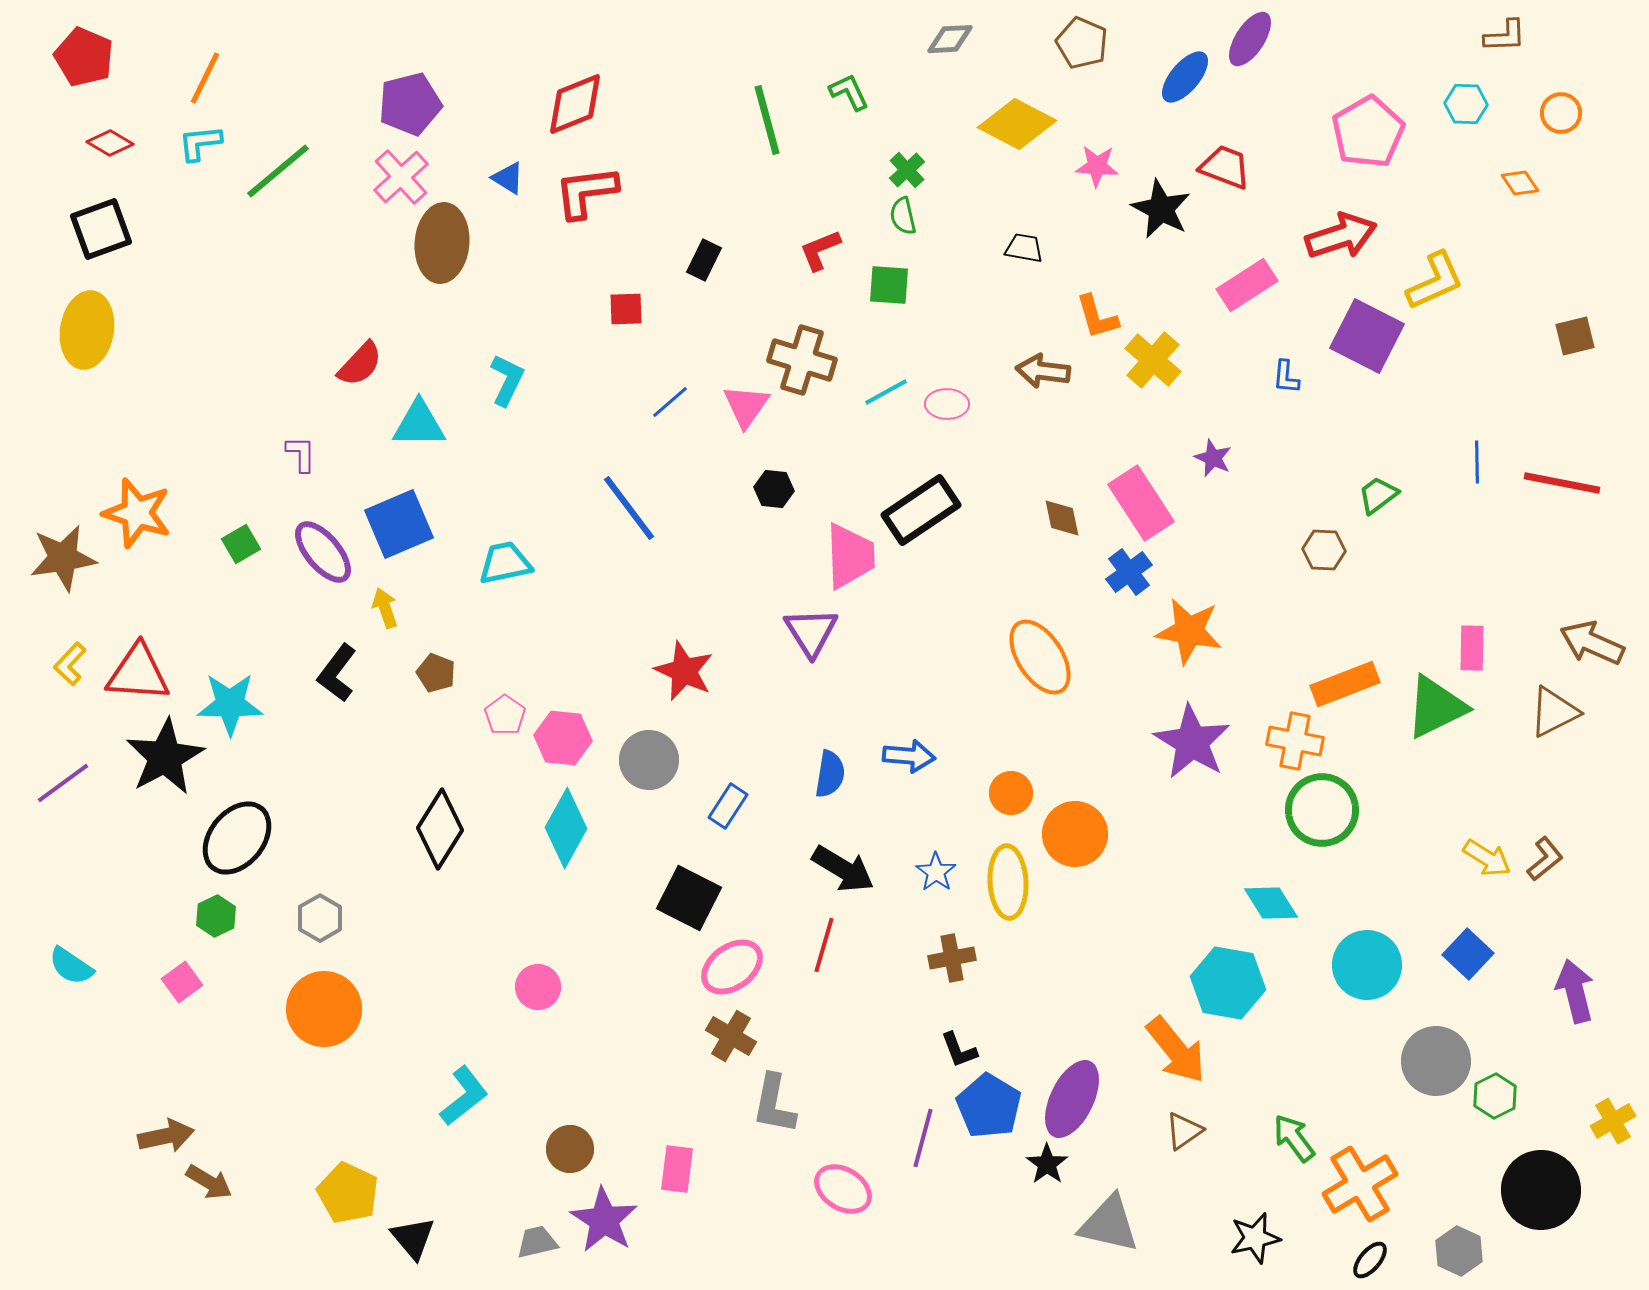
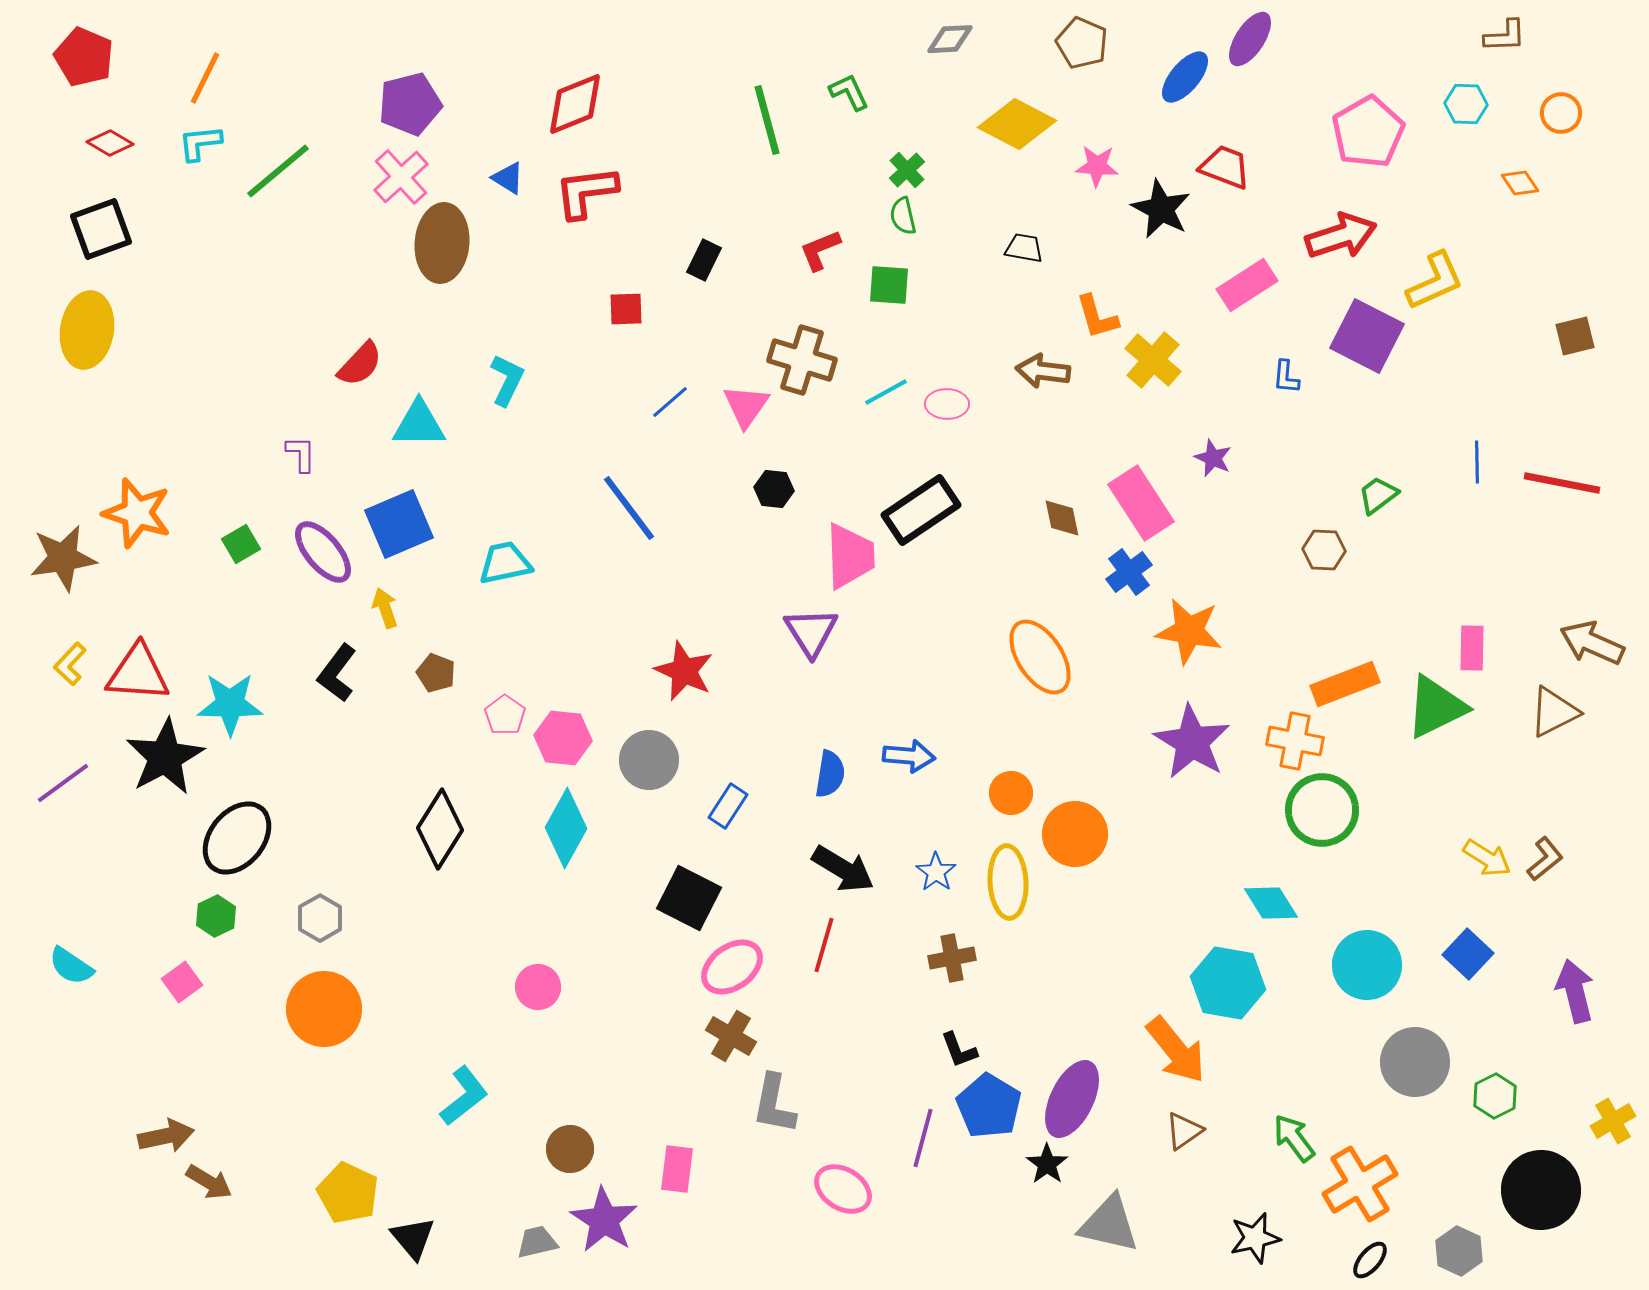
gray circle at (1436, 1061): moved 21 px left, 1 px down
